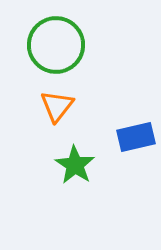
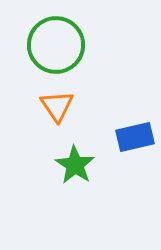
orange triangle: rotated 12 degrees counterclockwise
blue rectangle: moved 1 px left
